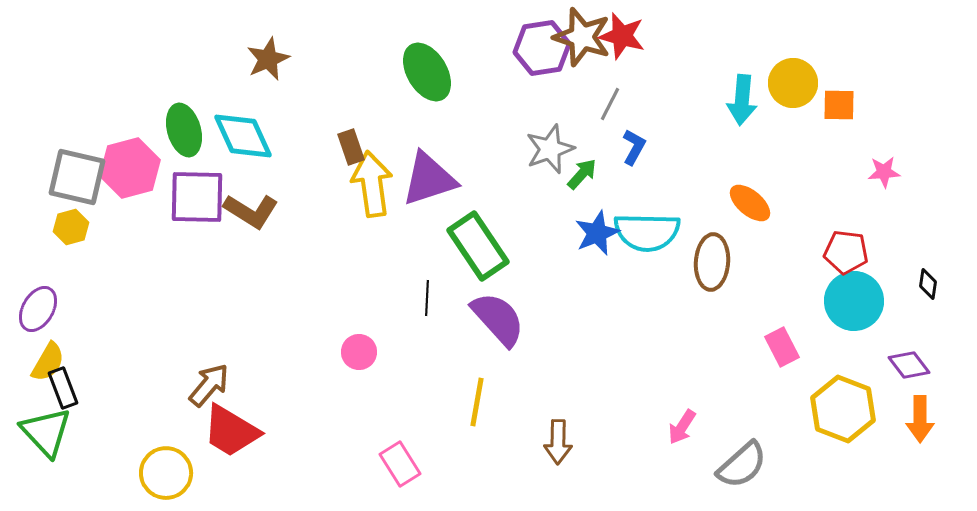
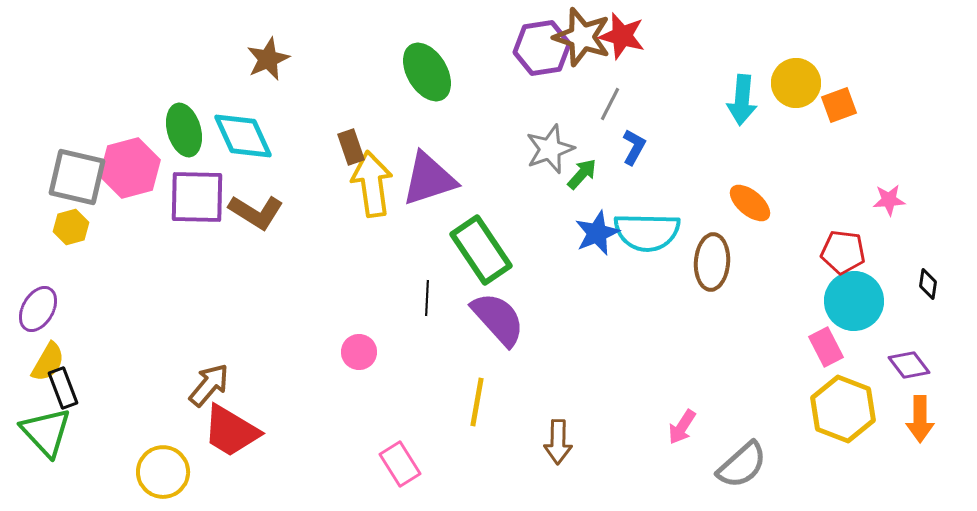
yellow circle at (793, 83): moved 3 px right
orange square at (839, 105): rotated 21 degrees counterclockwise
pink star at (884, 172): moved 5 px right, 28 px down
brown L-shape at (251, 211): moved 5 px right, 1 px down
green rectangle at (478, 246): moved 3 px right, 4 px down
red pentagon at (846, 252): moved 3 px left
pink rectangle at (782, 347): moved 44 px right
yellow circle at (166, 473): moved 3 px left, 1 px up
